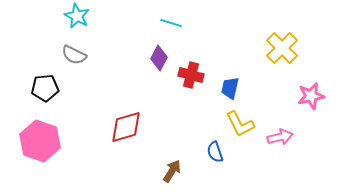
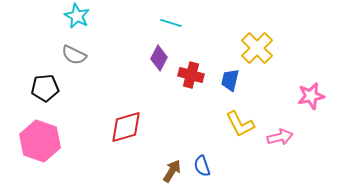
yellow cross: moved 25 px left
blue trapezoid: moved 8 px up
blue semicircle: moved 13 px left, 14 px down
